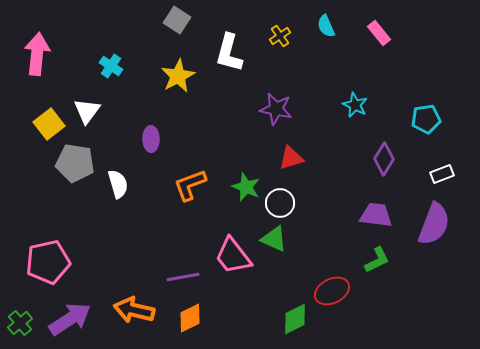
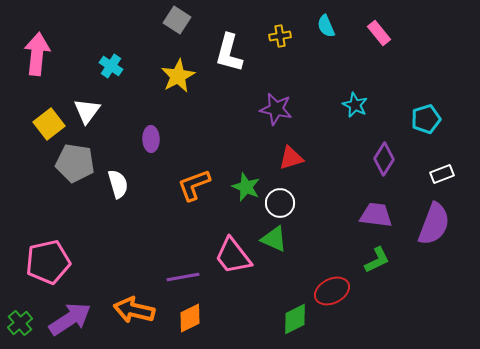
yellow cross: rotated 25 degrees clockwise
cyan pentagon: rotated 8 degrees counterclockwise
orange L-shape: moved 4 px right
